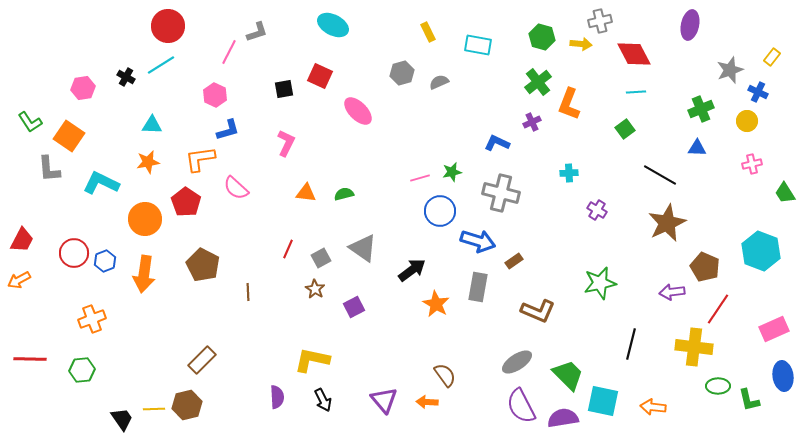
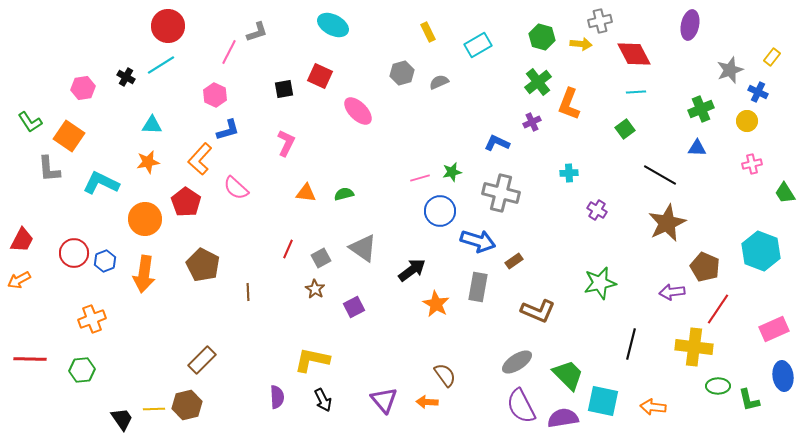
cyan rectangle at (478, 45): rotated 40 degrees counterclockwise
orange L-shape at (200, 159): rotated 40 degrees counterclockwise
